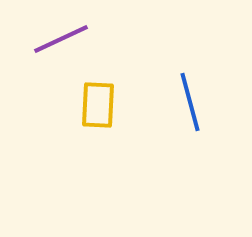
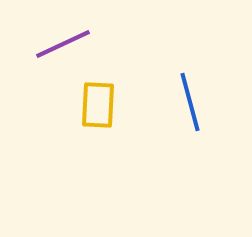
purple line: moved 2 px right, 5 px down
